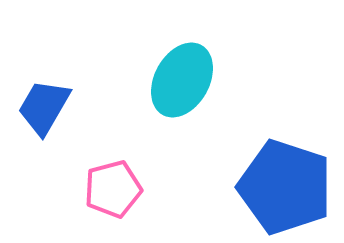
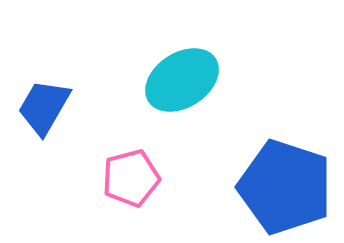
cyan ellipse: rotated 28 degrees clockwise
pink pentagon: moved 18 px right, 11 px up
